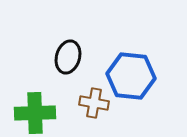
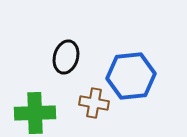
black ellipse: moved 2 px left
blue hexagon: rotated 12 degrees counterclockwise
